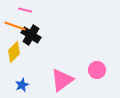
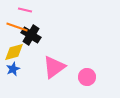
orange line: moved 2 px right, 1 px down
yellow diamond: rotated 30 degrees clockwise
pink circle: moved 10 px left, 7 px down
pink triangle: moved 8 px left, 13 px up
blue star: moved 9 px left, 16 px up
